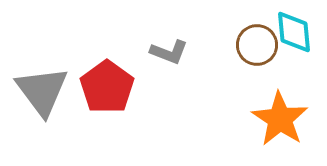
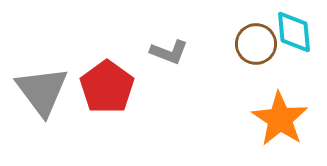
brown circle: moved 1 px left, 1 px up
